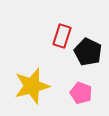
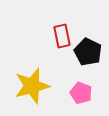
red rectangle: rotated 30 degrees counterclockwise
